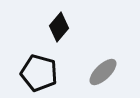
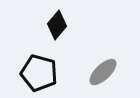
black diamond: moved 2 px left, 2 px up
